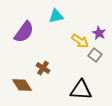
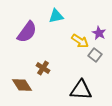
purple semicircle: moved 3 px right
